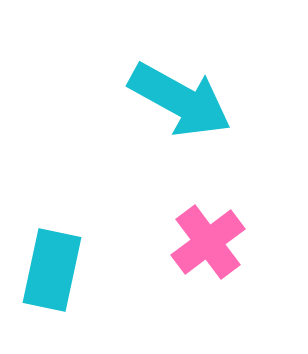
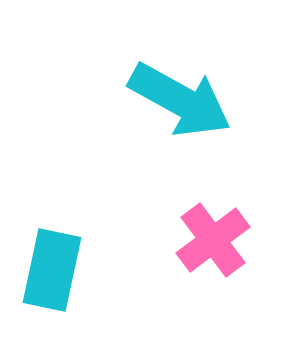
pink cross: moved 5 px right, 2 px up
